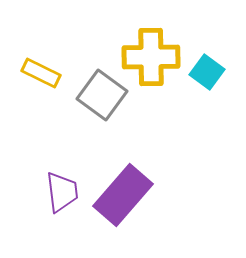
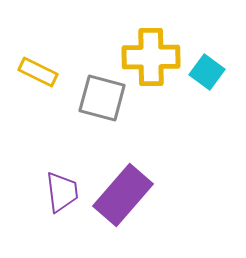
yellow rectangle: moved 3 px left, 1 px up
gray square: moved 3 px down; rotated 21 degrees counterclockwise
